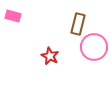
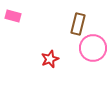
pink circle: moved 1 px left, 1 px down
red star: moved 3 px down; rotated 24 degrees clockwise
